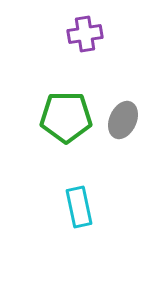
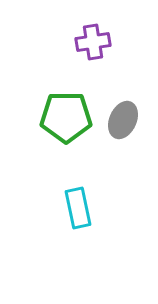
purple cross: moved 8 px right, 8 px down
cyan rectangle: moved 1 px left, 1 px down
